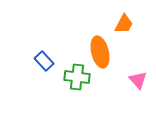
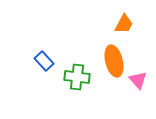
orange ellipse: moved 14 px right, 9 px down
